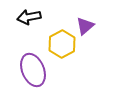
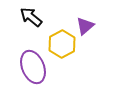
black arrow: moved 2 px right; rotated 50 degrees clockwise
purple ellipse: moved 3 px up
